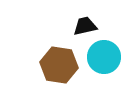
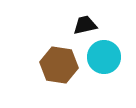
black trapezoid: moved 1 px up
